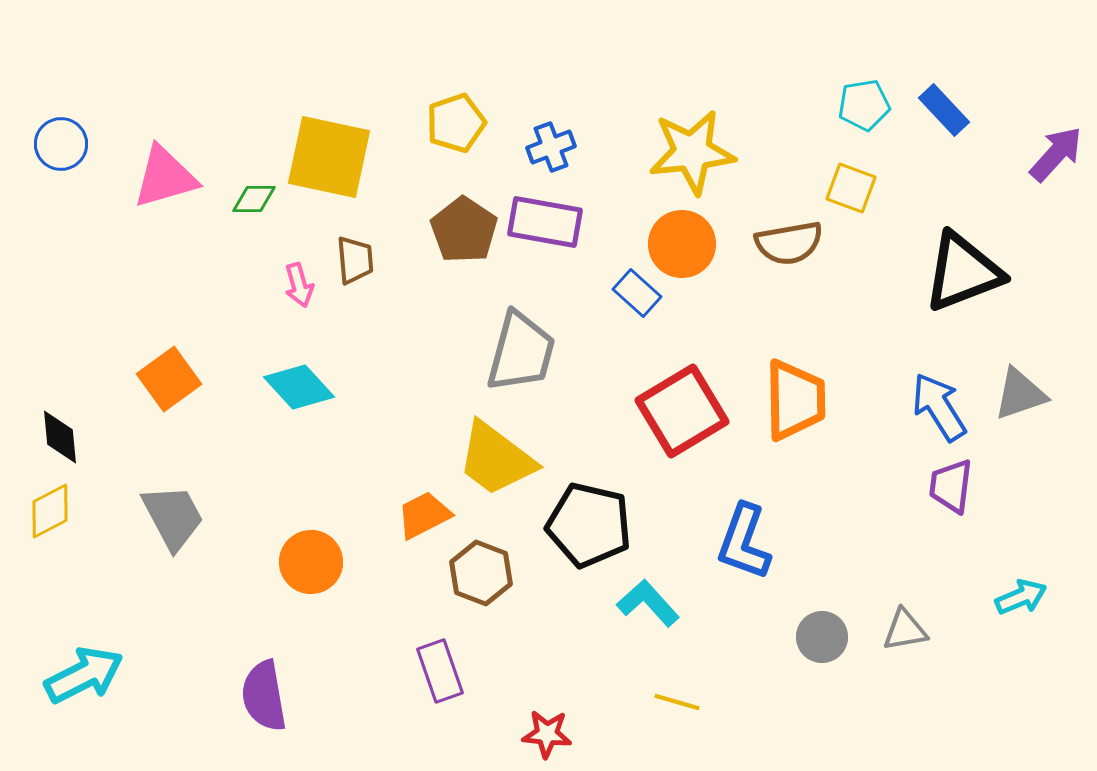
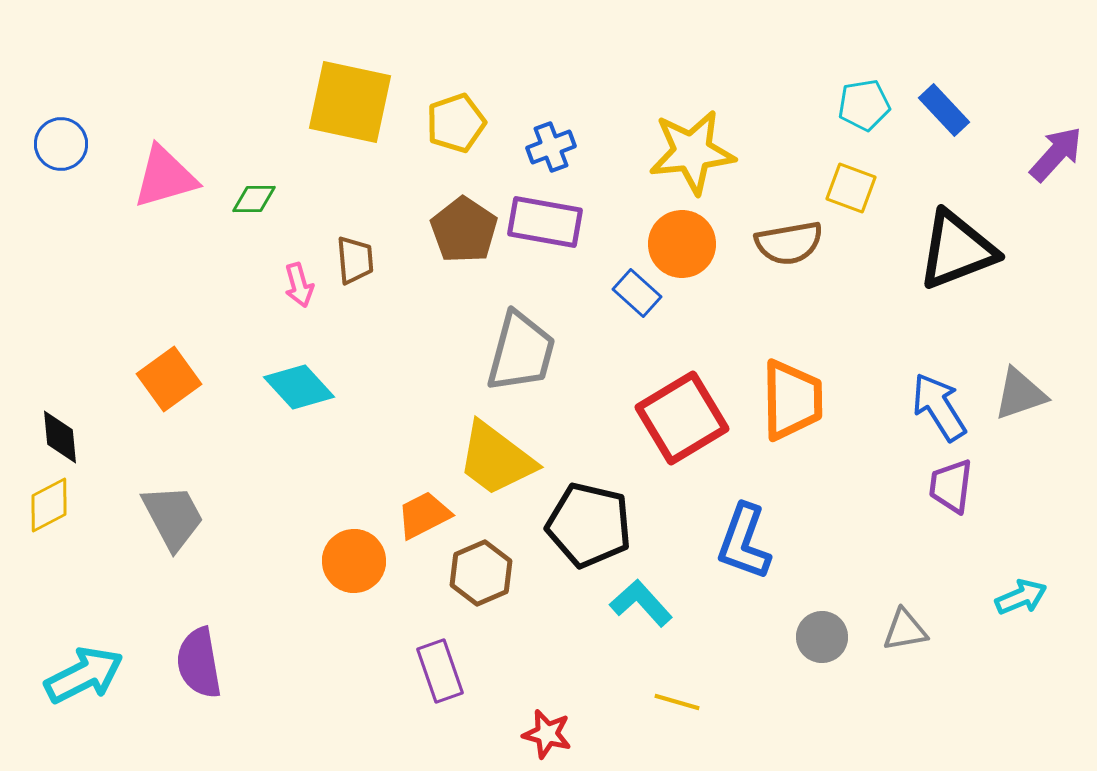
yellow square at (329, 157): moved 21 px right, 55 px up
black triangle at (963, 272): moved 6 px left, 22 px up
orange trapezoid at (795, 400): moved 3 px left
red square at (682, 411): moved 7 px down
yellow diamond at (50, 511): moved 1 px left, 6 px up
orange circle at (311, 562): moved 43 px right, 1 px up
brown hexagon at (481, 573): rotated 16 degrees clockwise
cyan L-shape at (648, 603): moved 7 px left
purple semicircle at (264, 696): moved 65 px left, 33 px up
red star at (547, 734): rotated 9 degrees clockwise
